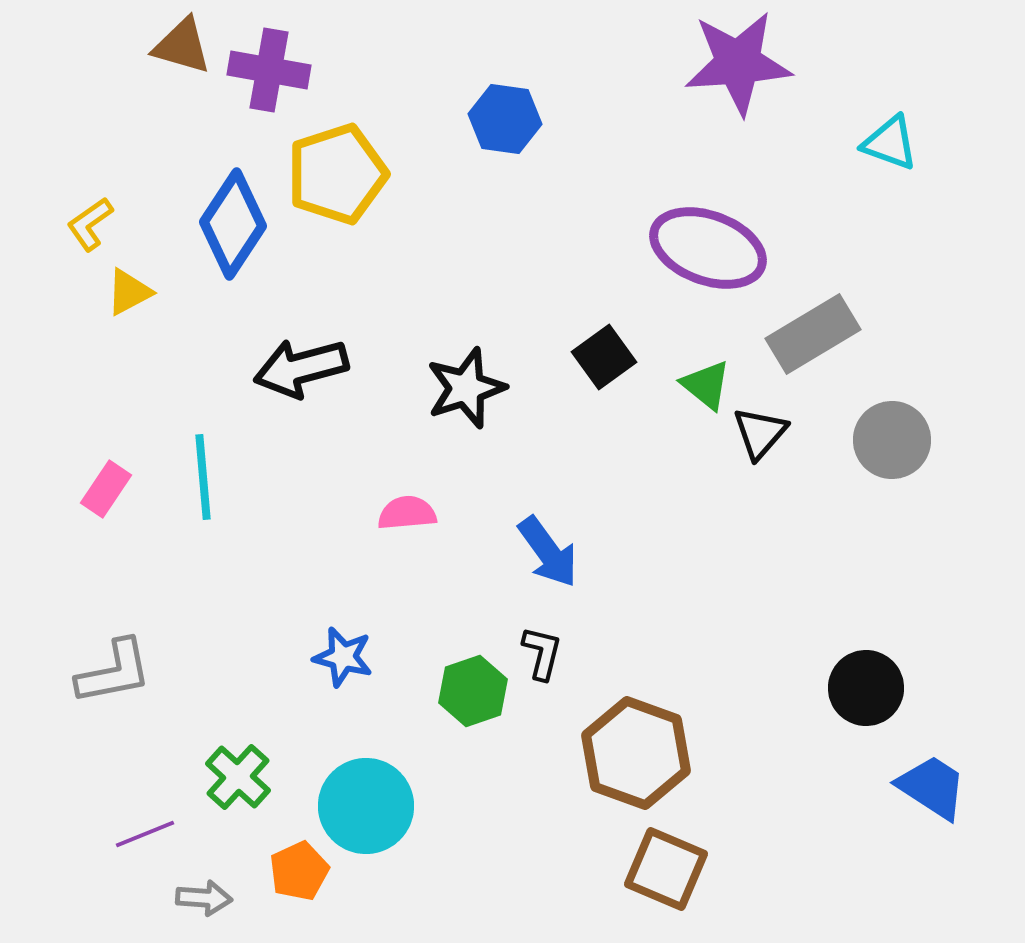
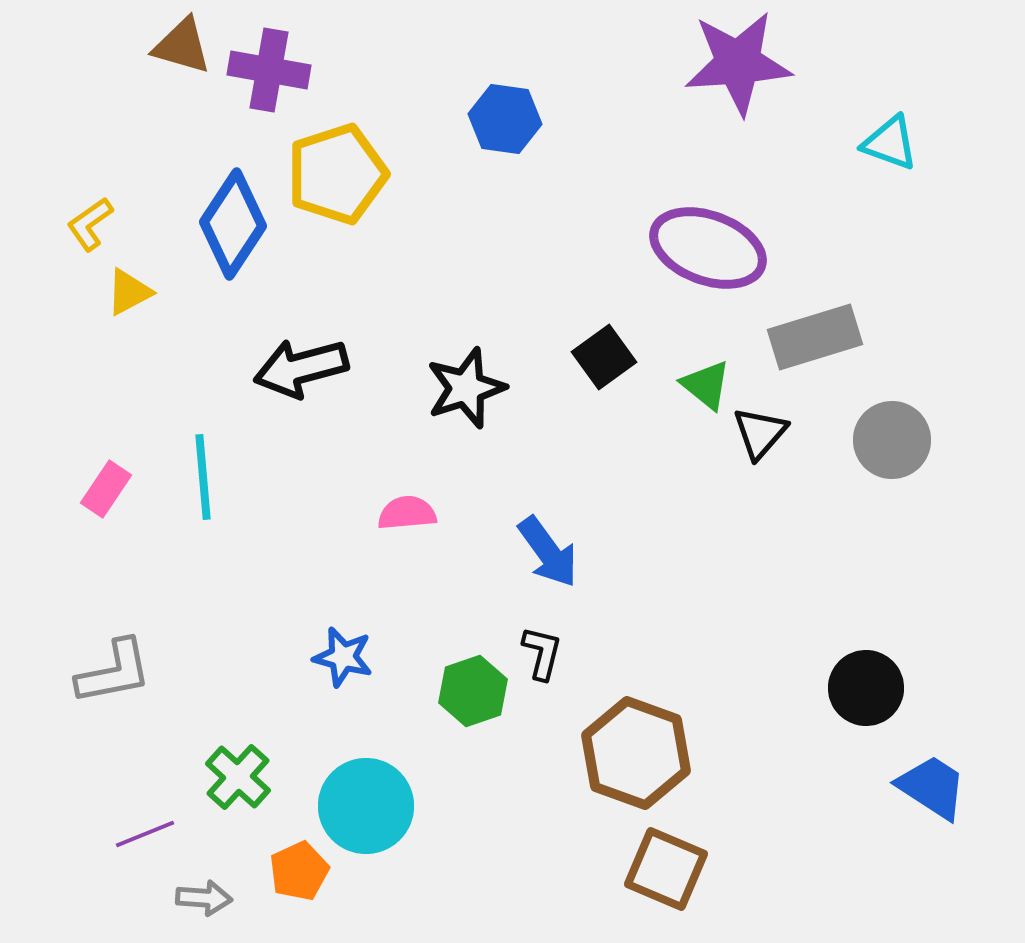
gray rectangle: moved 2 px right, 3 px down; rotated 14 degrees clockwise
